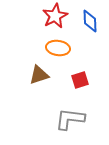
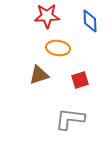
red star: moved 8 px left; rotated 25 degrees clockwise
